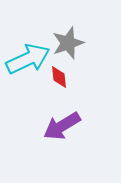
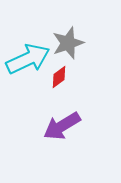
red diamond: rotated 60 degrees clockwise
